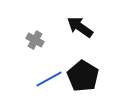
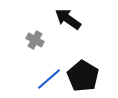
black arrow: moved 12 px left, 8 px up
blue line: rotated 12 degrees counterclockwise
